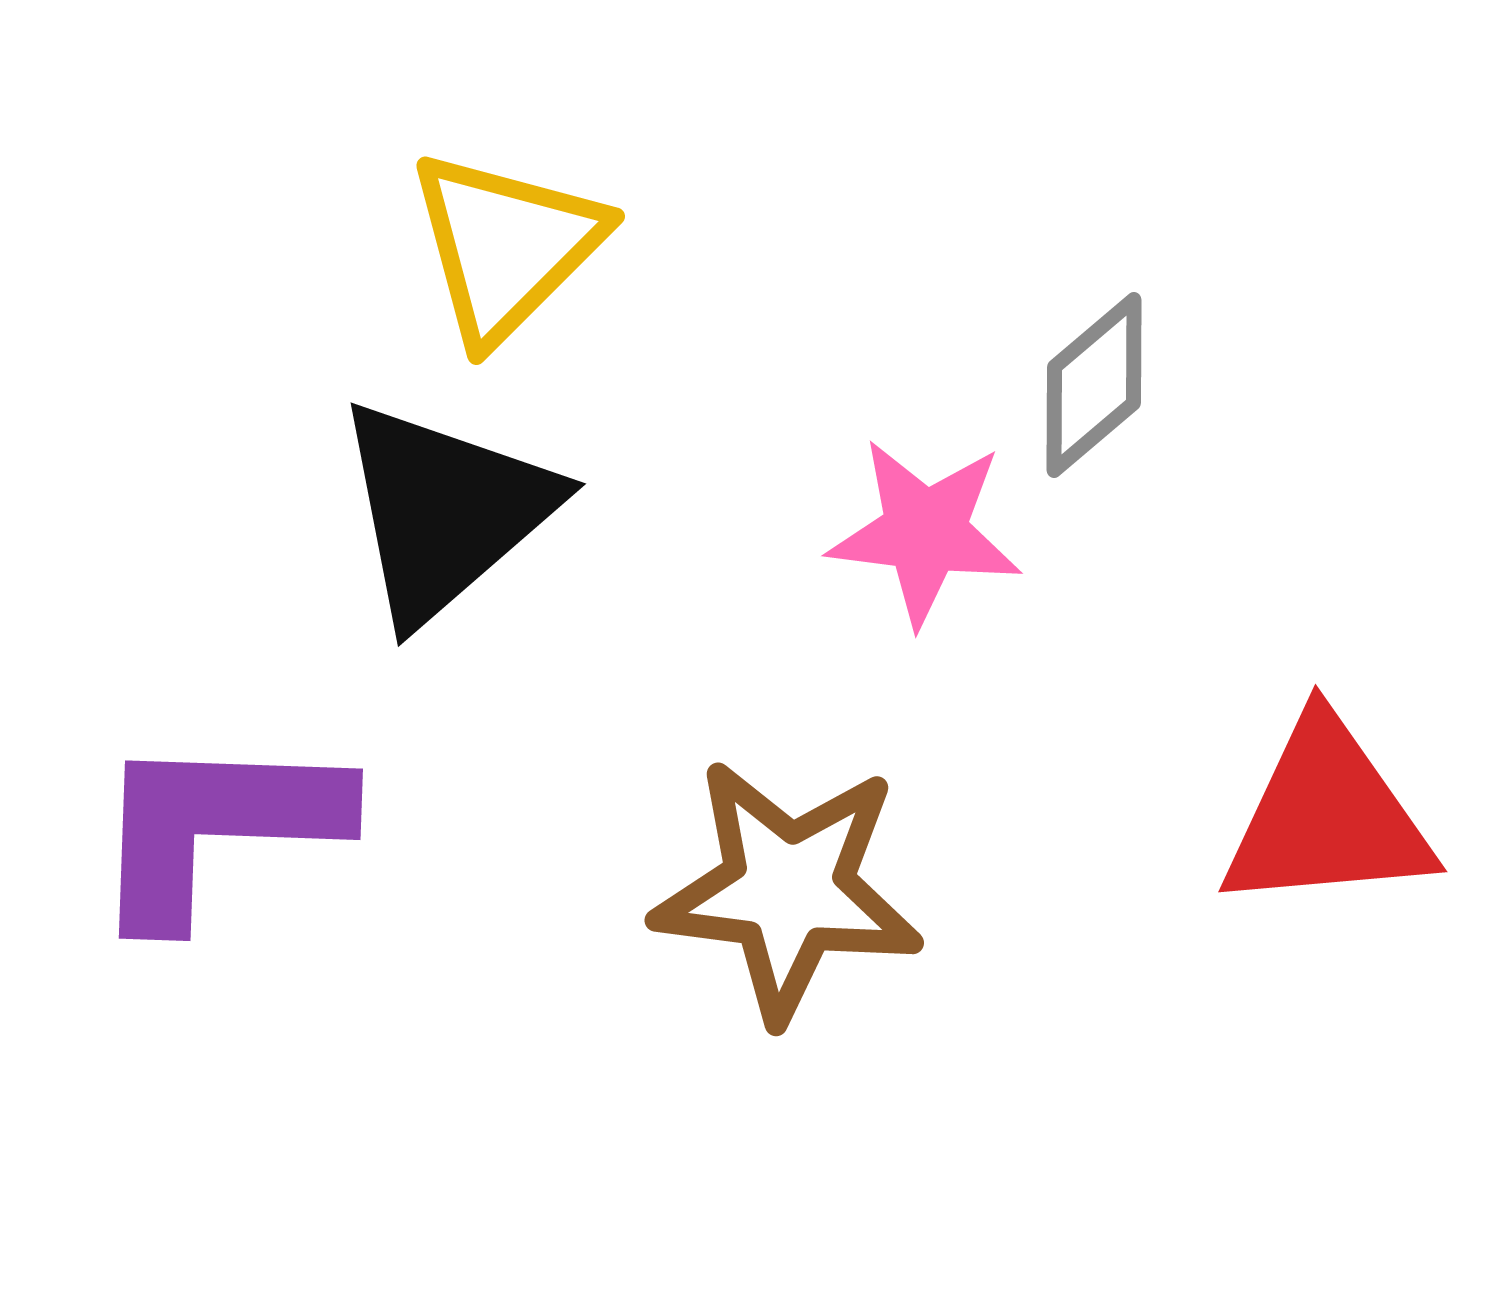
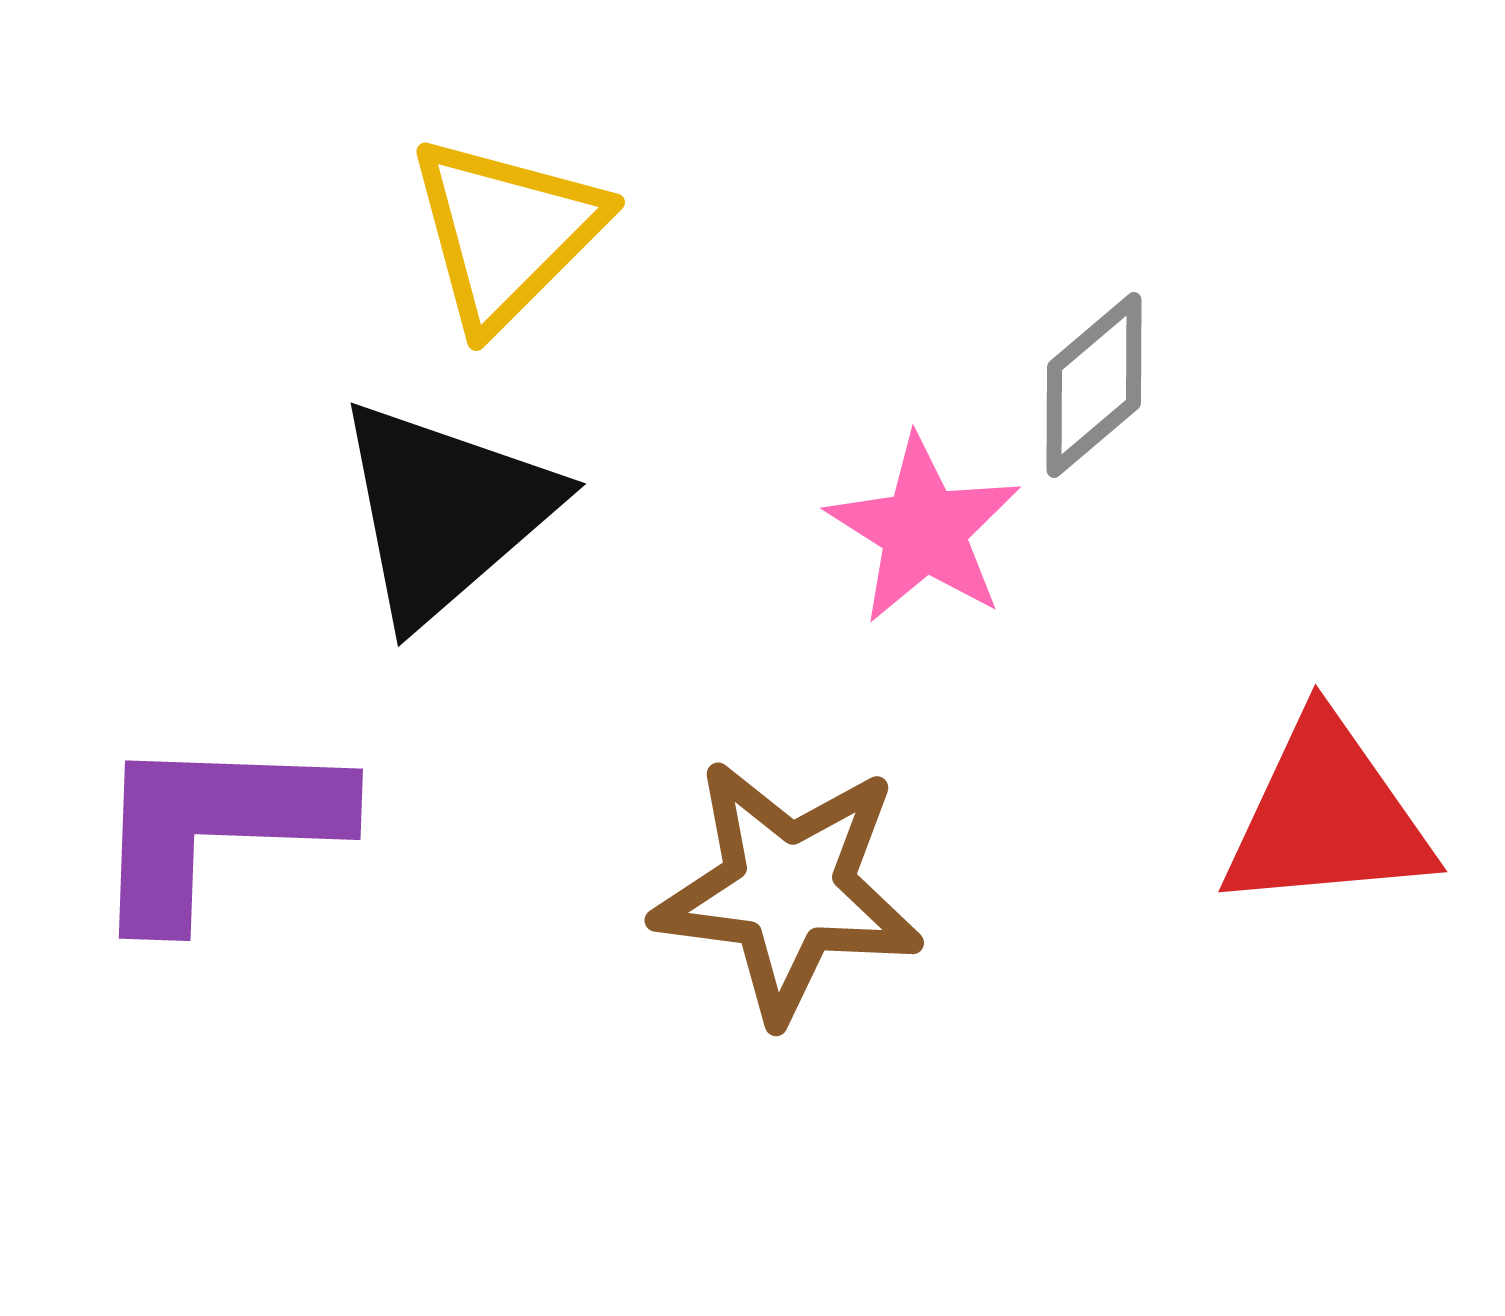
yellow triangle: moved 14 px up
pink star: moved 1 px left, 2 px up; rotated 25 degrees clockwise
